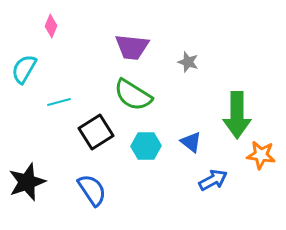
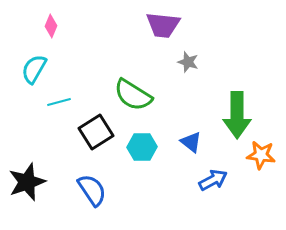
purple trapezoid: moved 31 px right, 22 px up
cyan semicircle: moved 10 px right
cyan hexagon: moved 4 px left, 1 px down
